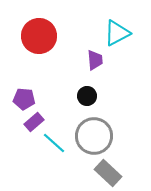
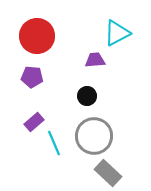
red circle: moved 2 px left
purple trapezoid: rotated 90 degrees counterclockwise
purple pentagon: moved 8 px right, 22 px up
cyan line: rotated 25 degrees clockwise
